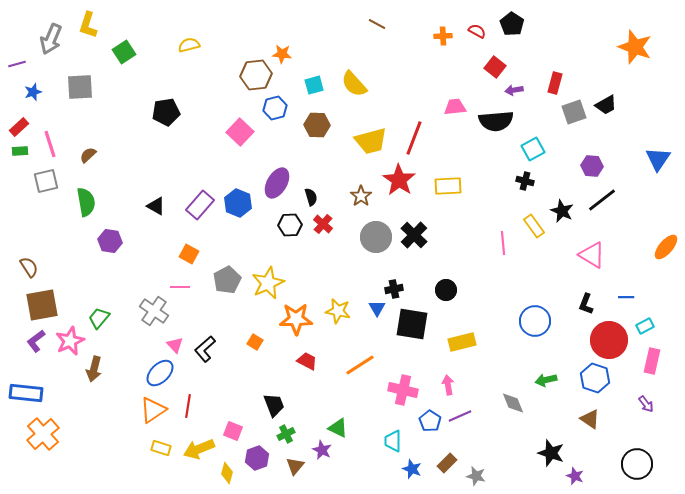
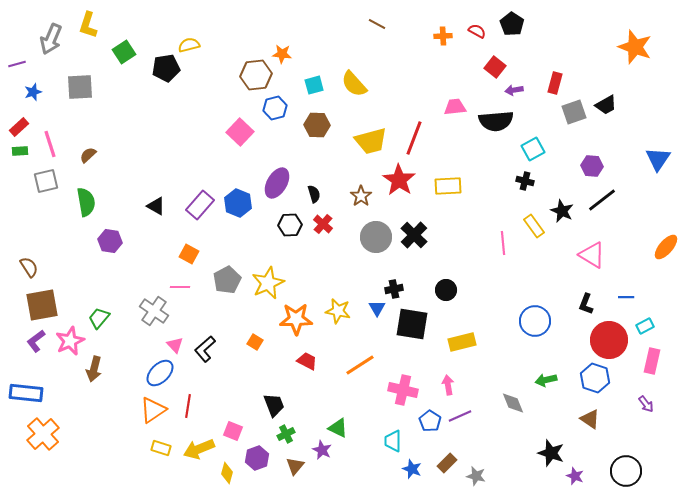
black pentagon at (166, 112): moved 44 px up
black semicircle at (311, 197): moved 3 px right, 3 px up
black circle at (637, 464): moved 11 px left, 7 px down
